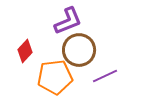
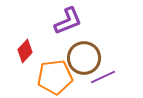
brown circle: moved 5 px right, 8 px down
purple line: moved 2 px left, 1 px down
